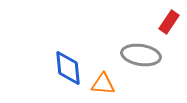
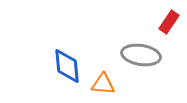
blue diamond: moved 1 px left, 2 px up
